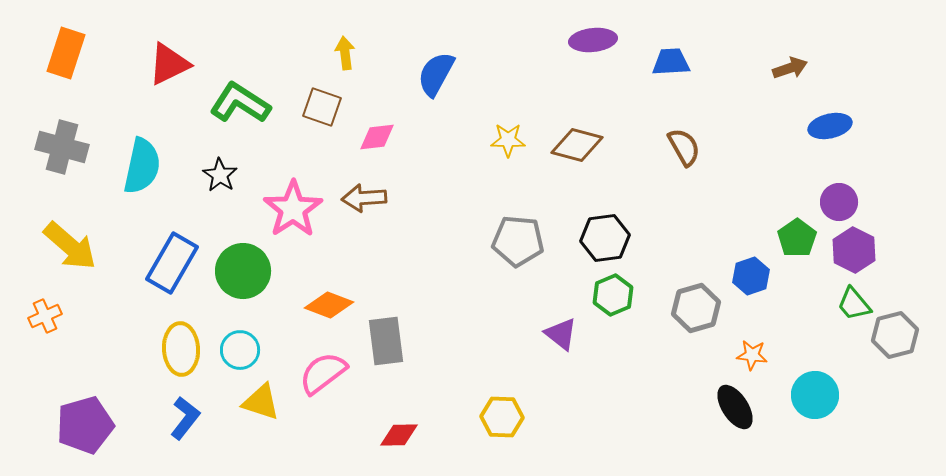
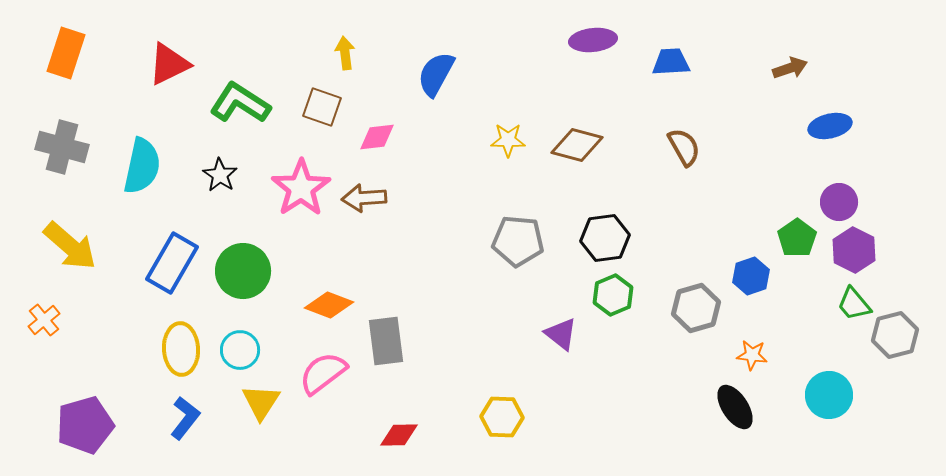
pink star at (293, 209): moved 8 px right, 21 px up
orange cross at (45, 316): moved 1 px left, 4 px down; rotated 16 degrees counterclockwise
cyan circle at (815, 395): moved 14 px right
yellow triangle at (261, 402): rotated 45 degrees clockwise
